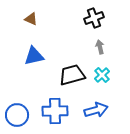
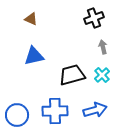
gray arrow: moved 3 px right
blue arrow: moved 1 px left
